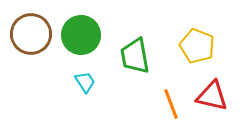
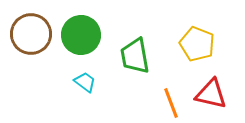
yellow pentagon: moved 2 px up
cyan trapezoid: rotated 20 degrees counterclockwise
red triangle: moved 1 px left, 2 px up
orange line: moved 1 px up
